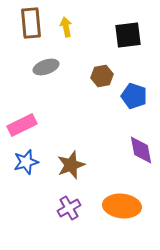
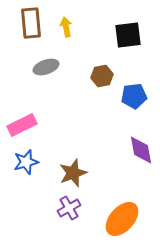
blue pentagon: rotated 25 degrees counterclockwise
brown star: moved 2 px right, 8 px down
orange ellipse: moved 13 px down; rotated 54 degrees counterclockwise
